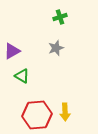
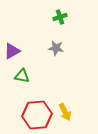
gray star: rotated 28 degrees clockwise
green triangle: rotated 21 degrees counterclockwise
yellow arrow: rotated 24 degrees counterclockwise
